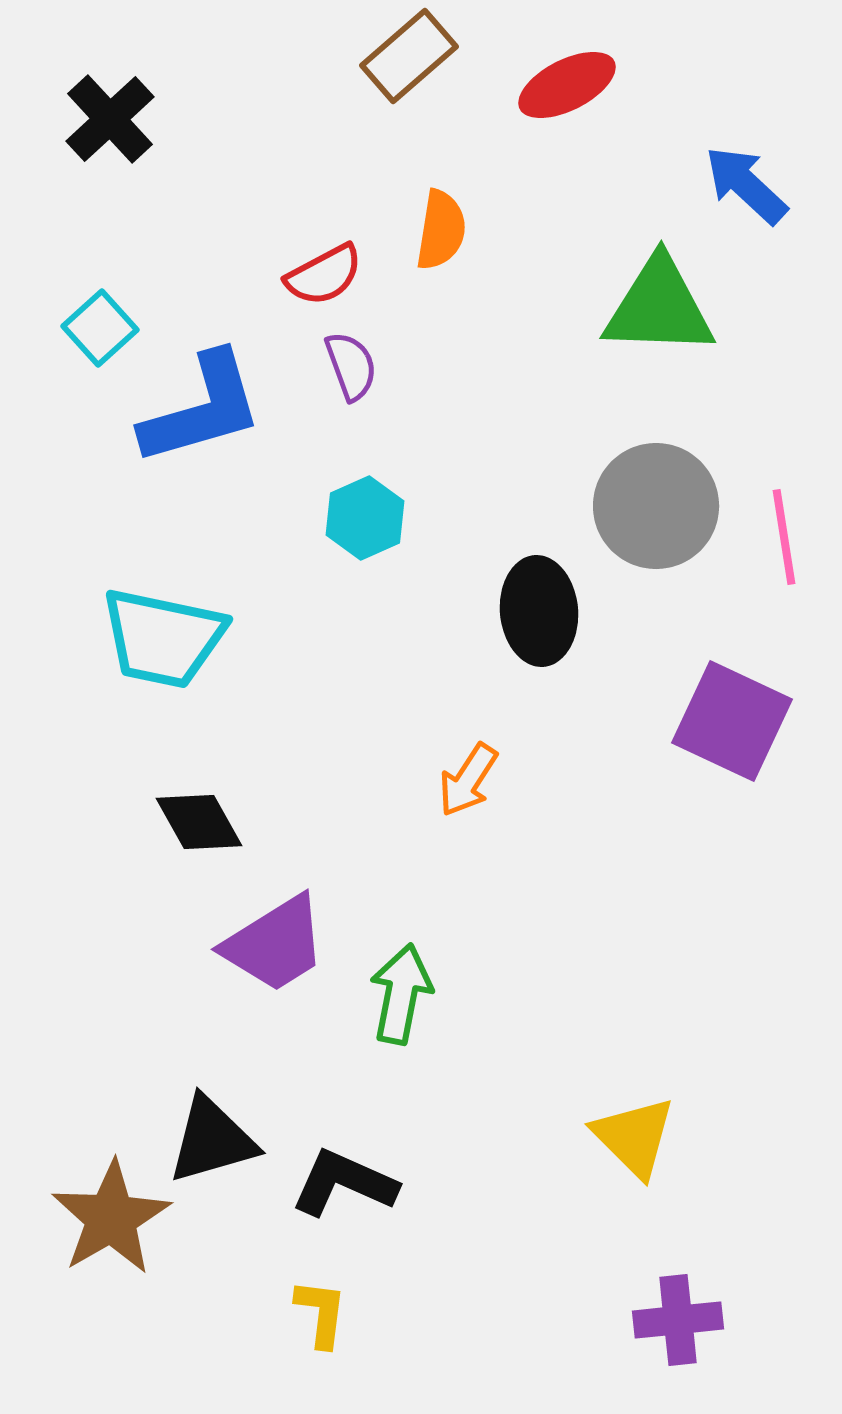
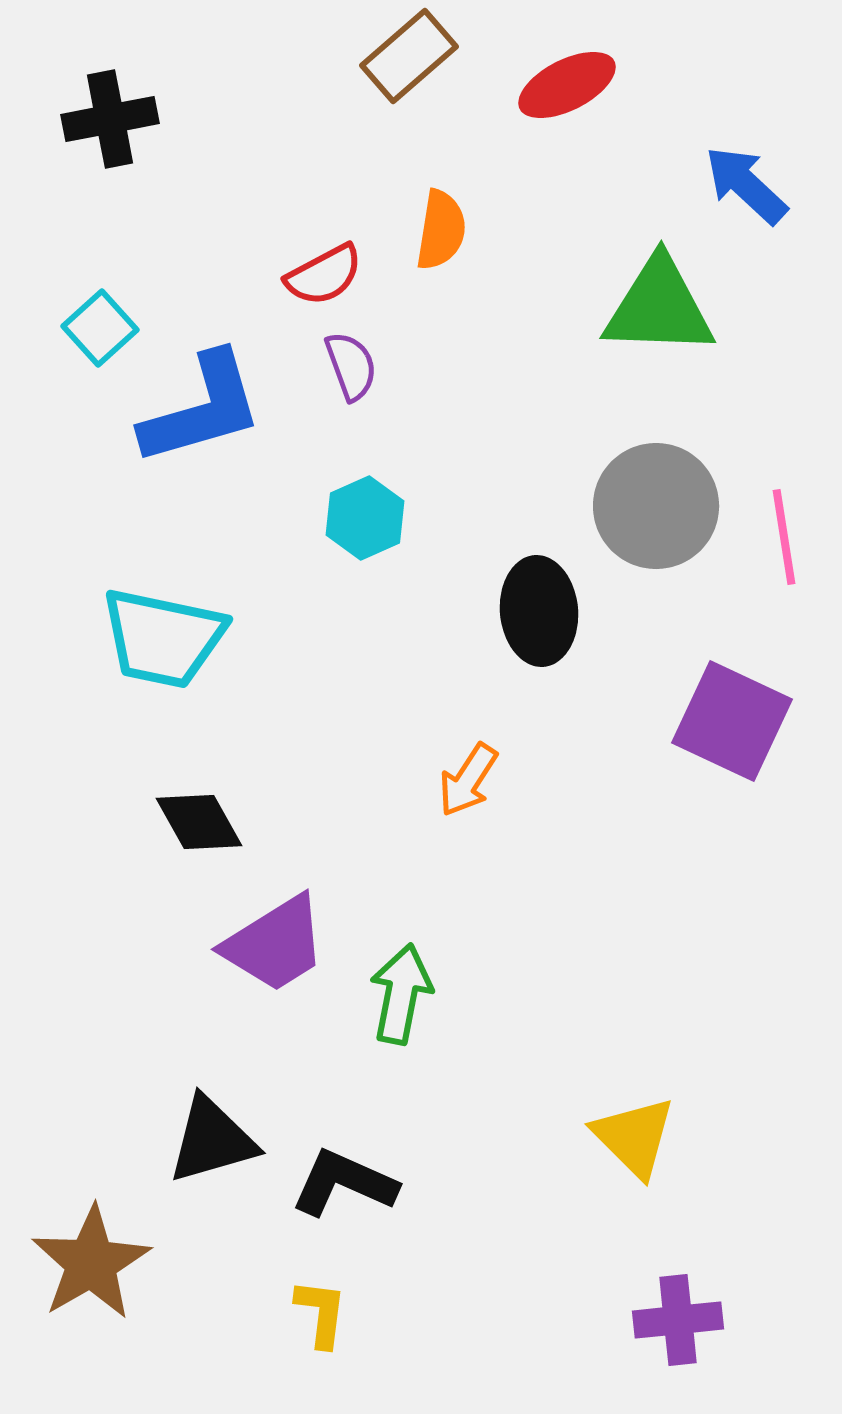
black cross: rotated 32 degrees clockwise
brown star: moved 20 px left, 45 px down
